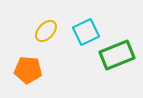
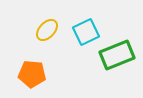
yellow ellipse: moved 1 px right, 1 px up
orange pentagon: moved 4 px right, 4 px down
